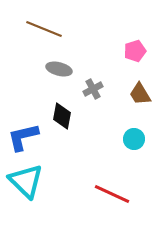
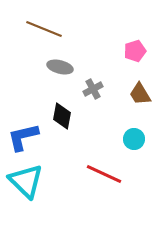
gray ellipse: moved 1 px right, 2 px up
red line: moved 8 px left, 20 px up
